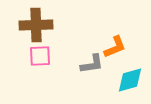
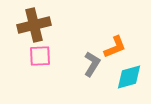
brown cross: moved 2 px left; rotated 12 degrees counterclockwise
gray L-shape: rotated 50 degrees counterclockwise
cyan diamond: moved 1 px left, 3 px up
